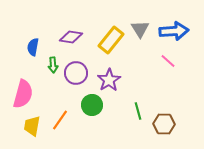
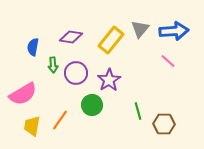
gray triangle: rotated 12 degrees clockwise
pink semicircle: rotated 44 degrees clockwise
